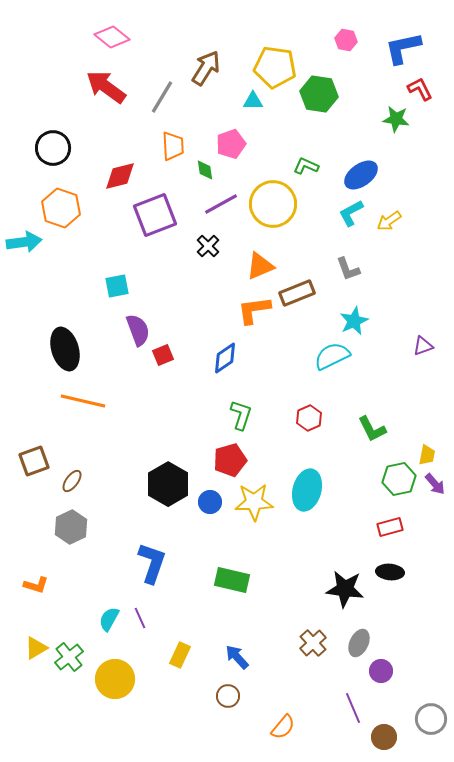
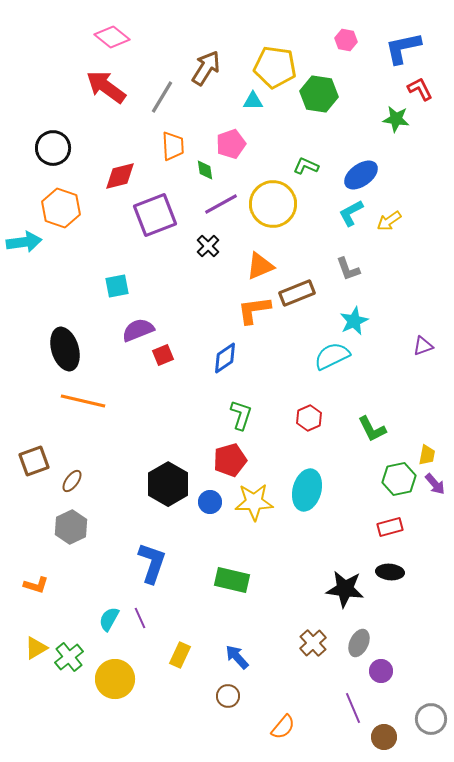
purple semicircle at (138, 330): rotated 92 degrees counterclockwise
